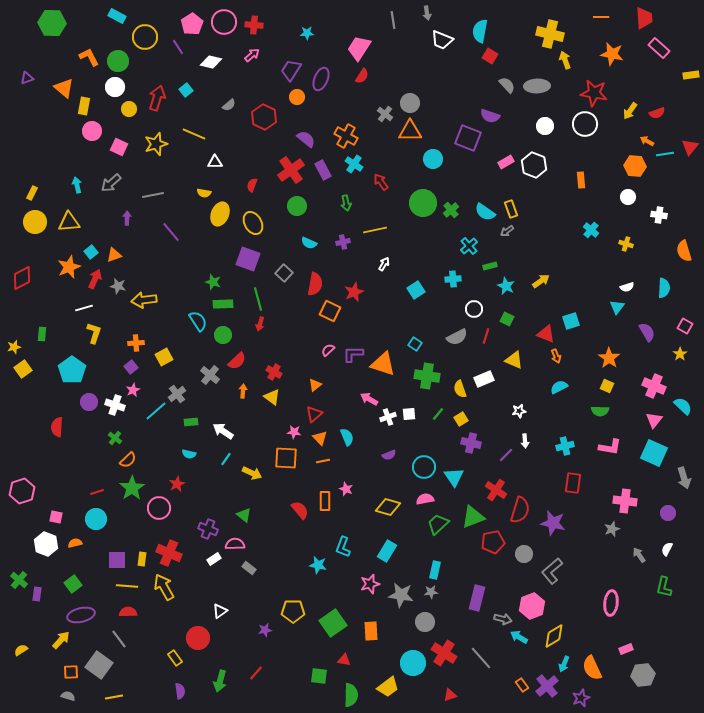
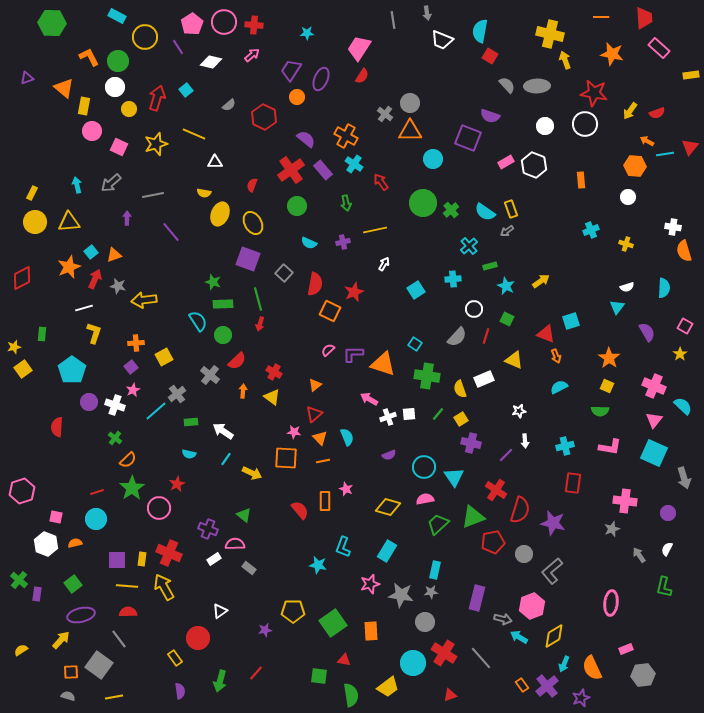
purple rectangle at (323, 170): rotated 12 degrees counterclockwise
white cross at (659, 215): moved 14 px right, 12 px down
cyan cross at (591, 230): rotated 28 degrees clockwise
gray semicircle at (457, 337): rotated 20 degrees counterclockwise
green semicircle at (351, 695): rotated 10 degrees counterclockwise
